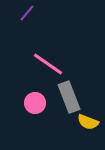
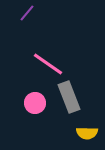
yellow semicircle: moved 1 px left, 11 px down; rotated 20 degrees counterclockwise
